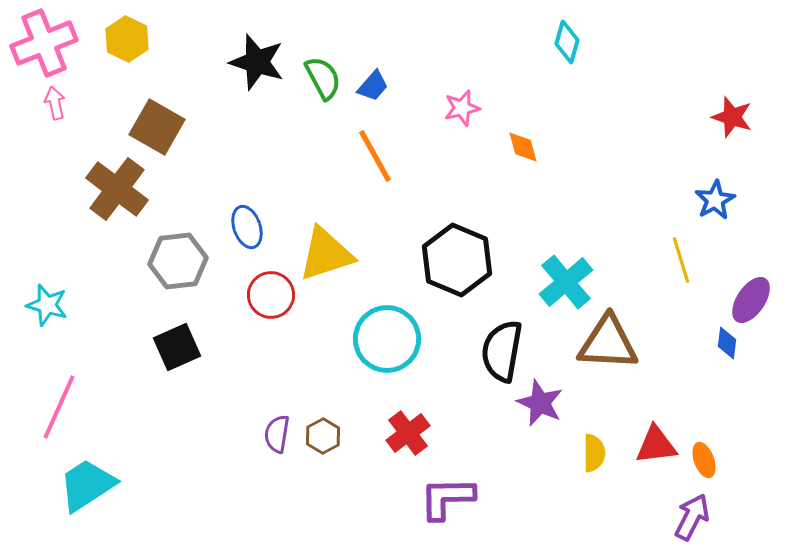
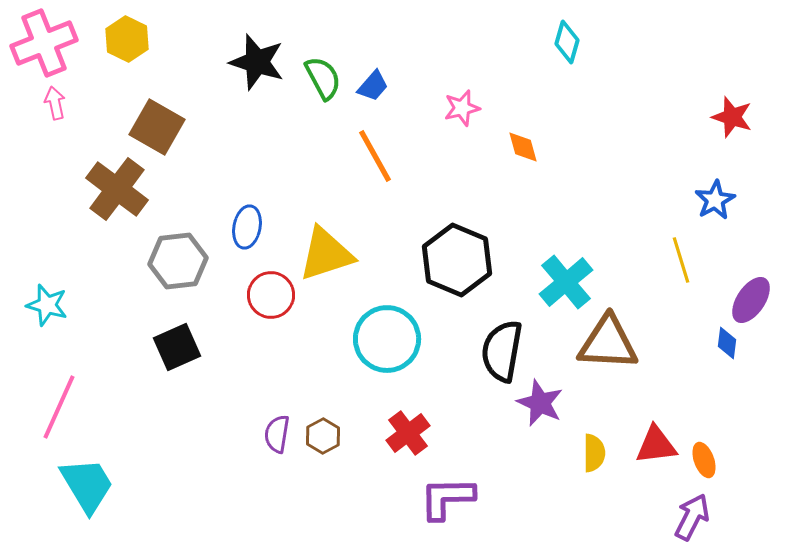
blue ellipse: rotated 30 degrees clockwise
cyan trapezoid: rotated 92 degrees clockwise
